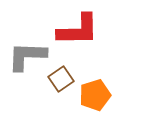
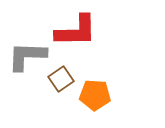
red L-shape: moved 2 px left, 1 px down
orange pentagon: rotated 20 degrees clockwise
